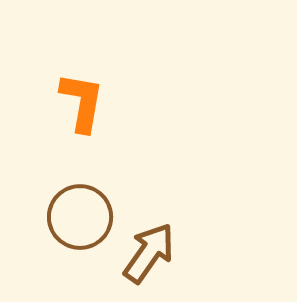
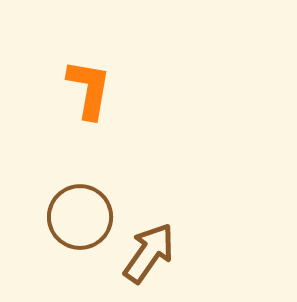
orange L-shape: moved 7 px right, 13 px up
